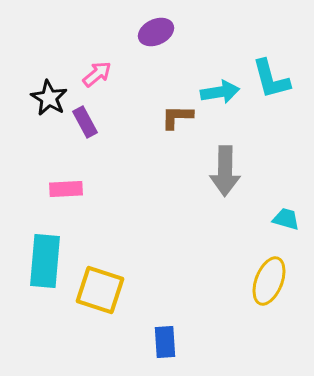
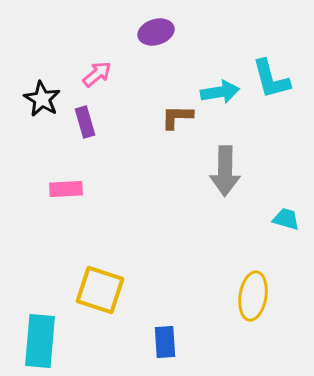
purple ellipse: rotated 8 degrees clockwise
black star: moved 7 px left, 1 px down
purple rectangle: rotated 12 degrees clockwise
cyan rectangle: moved 5 px left, 80 px down
yellow ellipse: moved 16 px left, 15 px down; rotated 12 degrees counterclockwise
